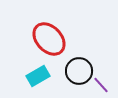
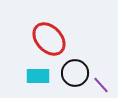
black circle: moved 4 px left, 2 px down
cyan rectangle: rotated 30 degrees clockwise
